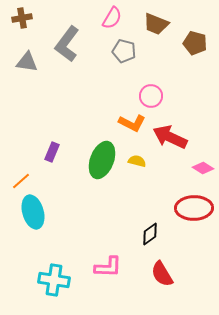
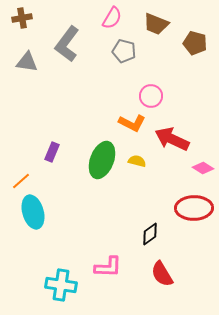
red arrow: moved 2 px right, 2 px down
cyan cross: moved 7 px right, 5 px down
